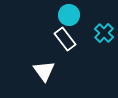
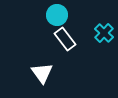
cyan circle: moved 12 px left
white triangle: moved 2 px left, 2 px down
